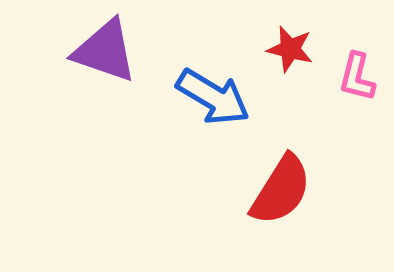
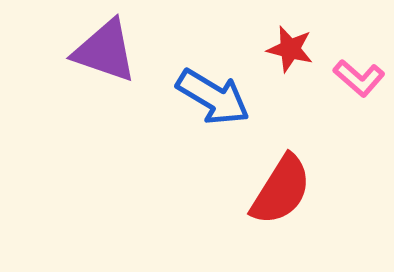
pink L-shape: moved 2 px right, 1 px down; rotated 63 degrees counterclockwise
